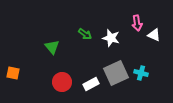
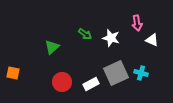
white triangle: moved 2 px left, 5 px down
green triangle: rotated 28 degrees clockwise
